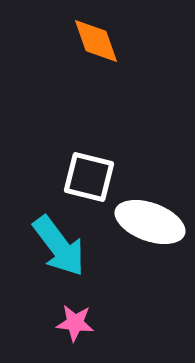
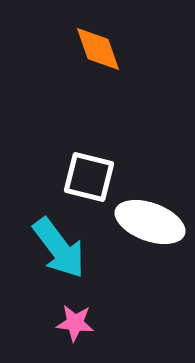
orange diamond: moved 2 px right, 8 px down
cyan arrow: moved 2 px down
